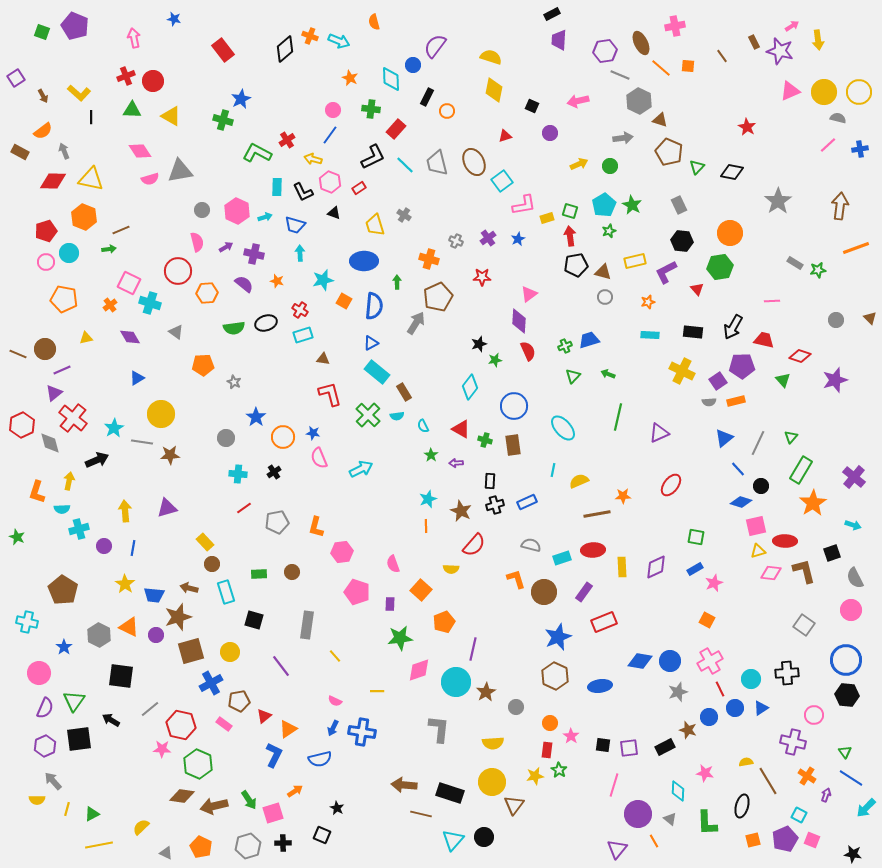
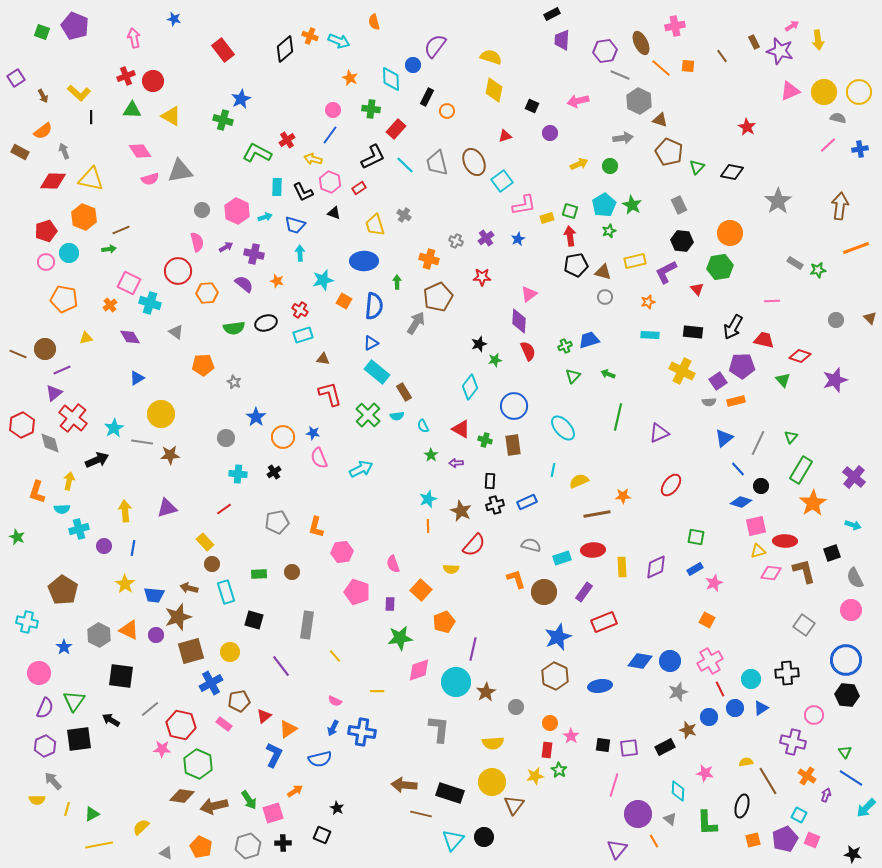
purple trapezoid at (559, 40): moved 3 px right
purple cross at (488, 238): moved 2 px left
red line at (244, 508): moved 20 px left, 1 px down
orange line at (426, 526): moved 2 px right
orange triangle at (129, 627): moved 3 px down
